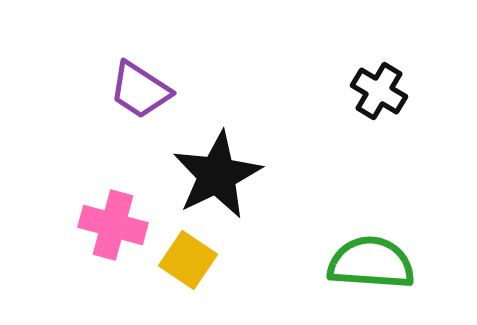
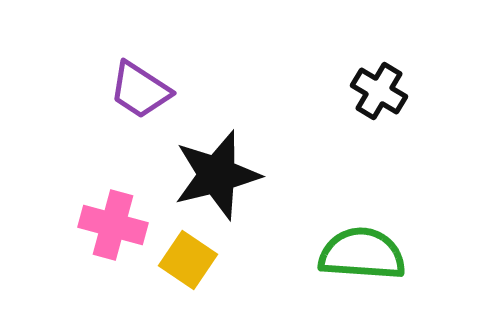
black star: rotated 12 degrees clockwise
green semicircle: moved 9 px left, 9 px up
